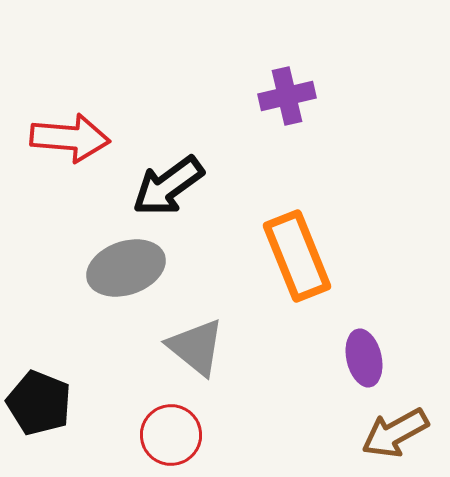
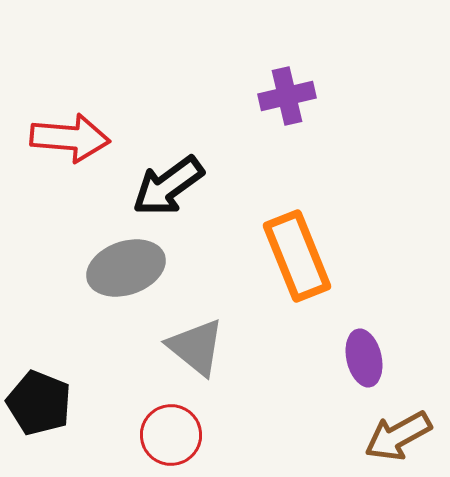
brown arrow: moved 3 px right, 3 px down
